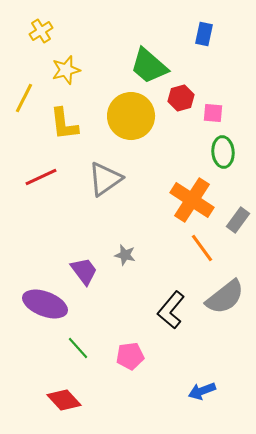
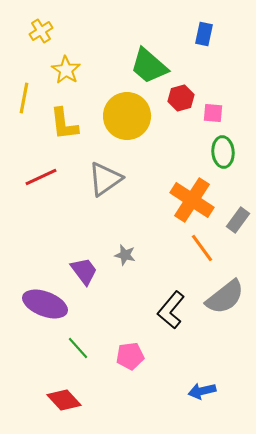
yellow star: rotated 24 degrees counterclockwise
yellow line: rotated 16 degrees counterclockwise
yellow circle: moved 4 px left
blue arrow: rotated 8 degrees clockwise
